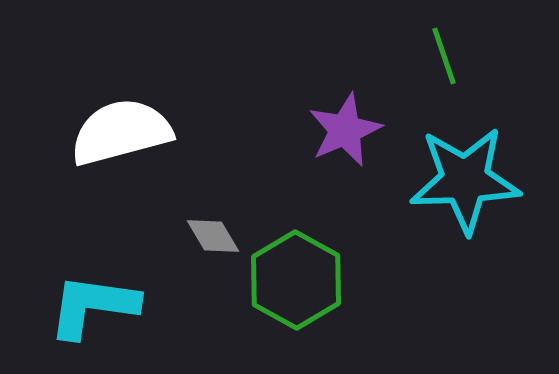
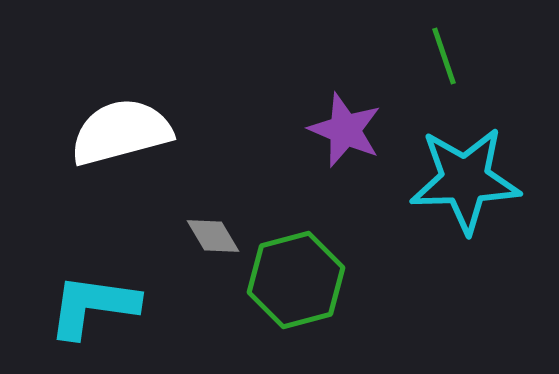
purple star: rotated 26 degrees counterclockwise
green hexagon: rotated 16 degrees clockwise
